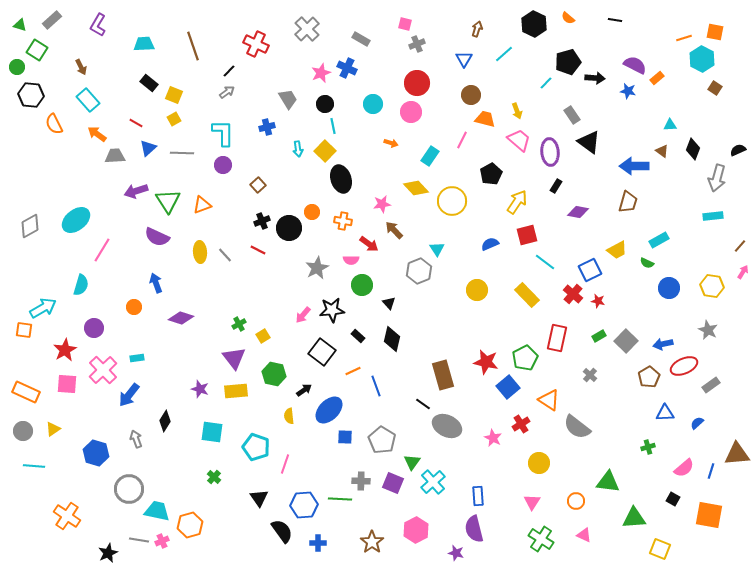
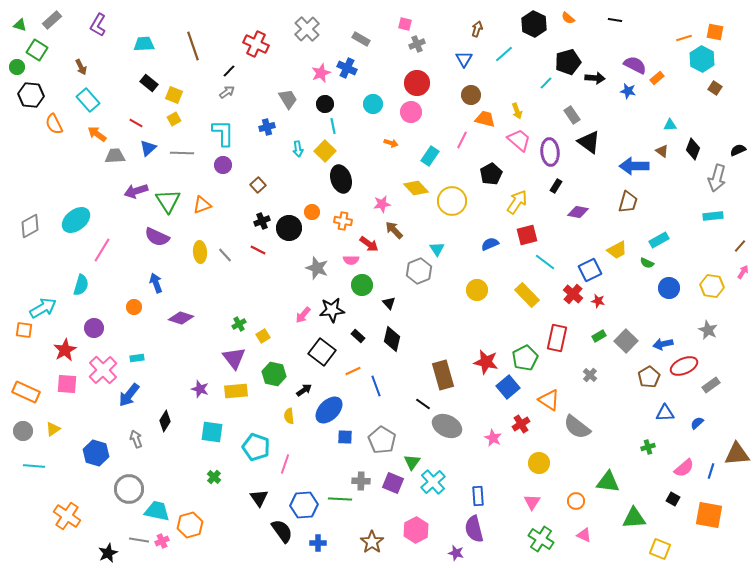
gray star at (317, 268): rotated 25 degrees counterclockwise
